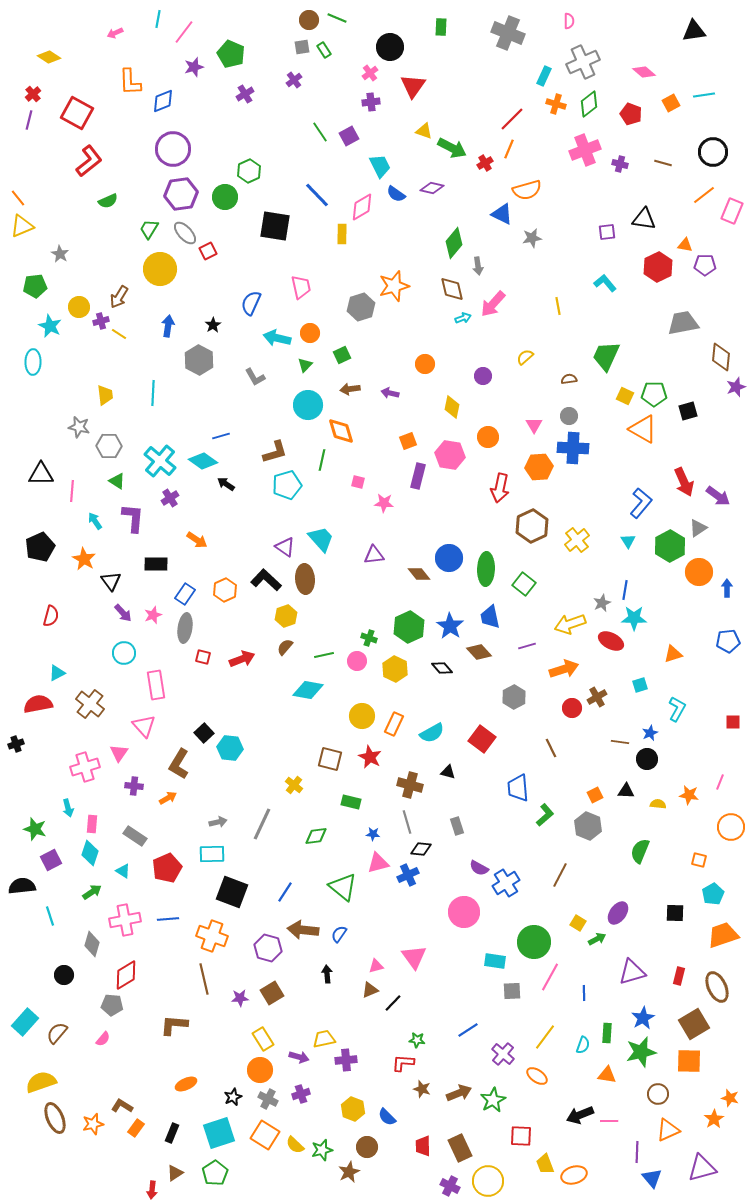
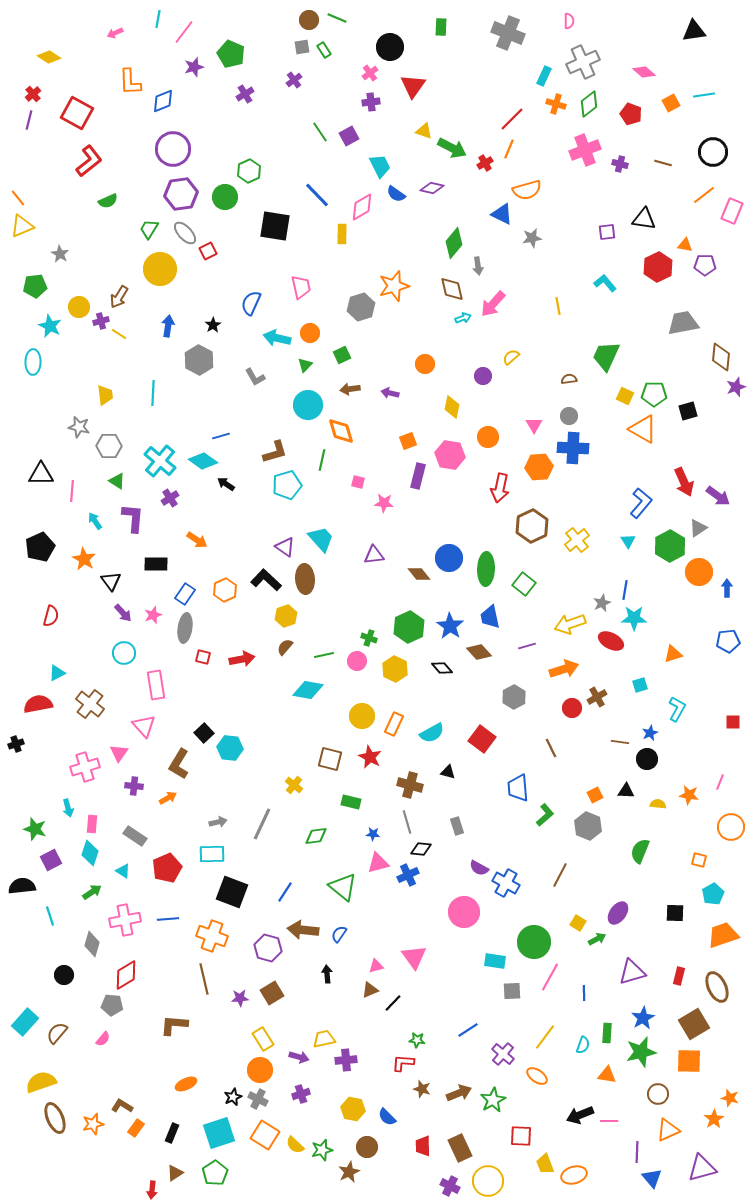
yellow semicircle at (525, 357): moved 14 px left
red arrow at (242, 659): rotated 10 degrees clockwise
blue cross at (506, 883): rotated 28 degrees counterclockwise
gray cross at (268, 1099): moved 10 px left
yellow hexagon at (353, 1109): rotated 10 degrees counterclockwise
